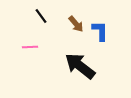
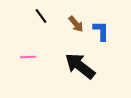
blue L-shape: moved 1 px right
pink line: moved 2 px left, 10 px down
